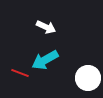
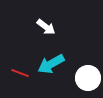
white arrow: rotated 12 degrees clockwise
cyan arrow: moved 6 px right, 4 px down
